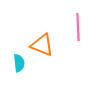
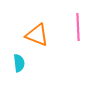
orange triangle: moved 5 px left, 10 px up
